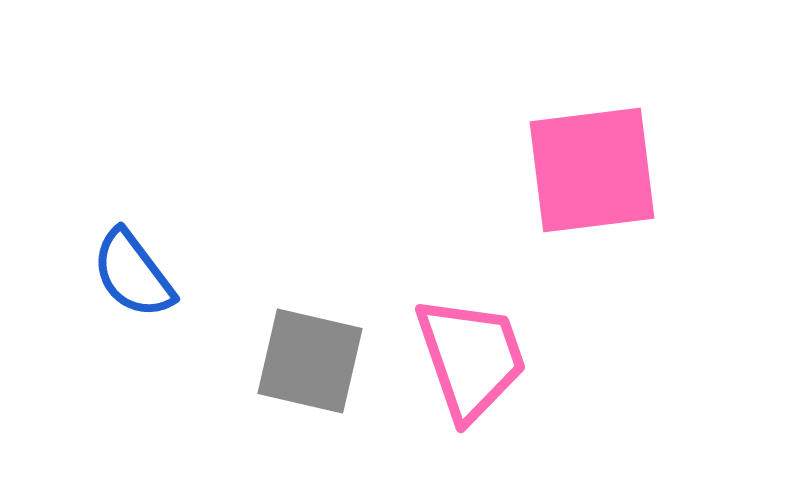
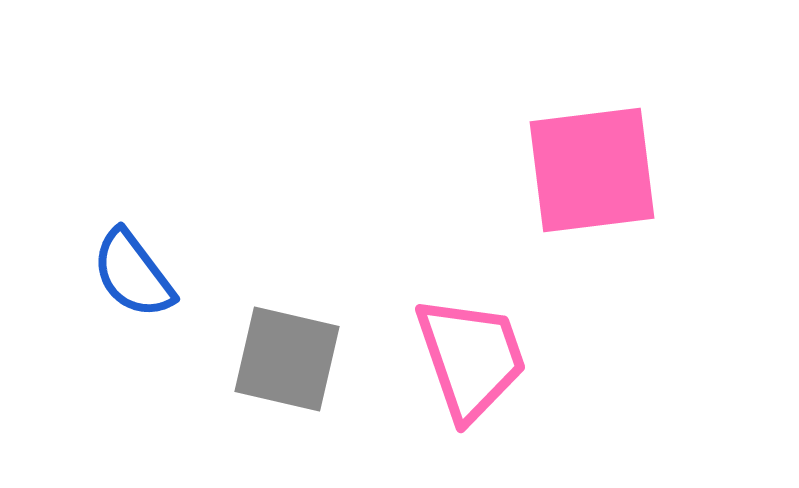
gray square: moved 23 px left, 2 px up
